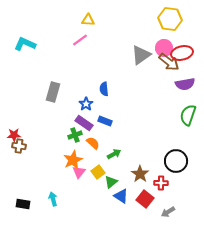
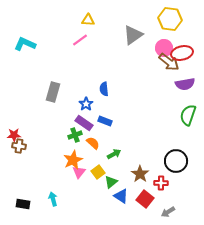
gray triangle: moved 8 px left, 20 px up
